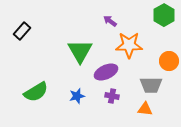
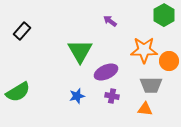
orange star: moved 15 px right, 5 px down
green semicircle: moved 18 px left
